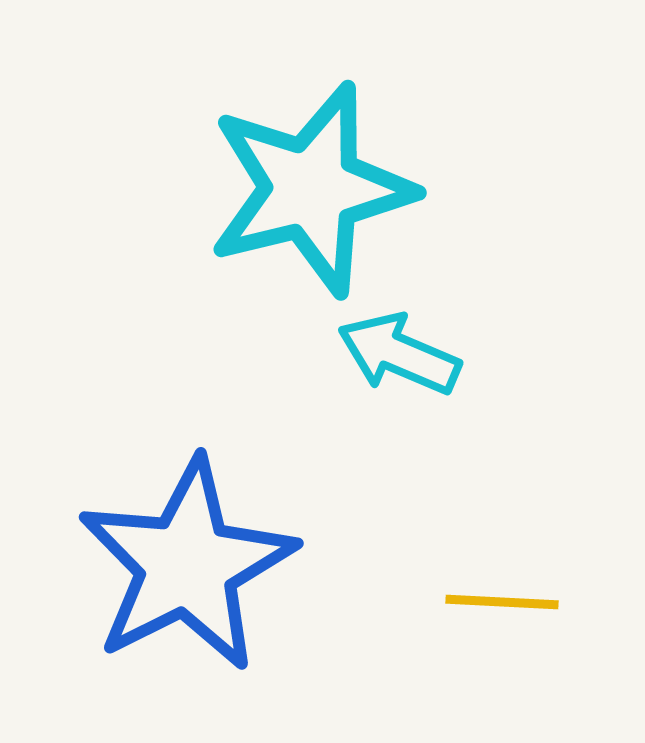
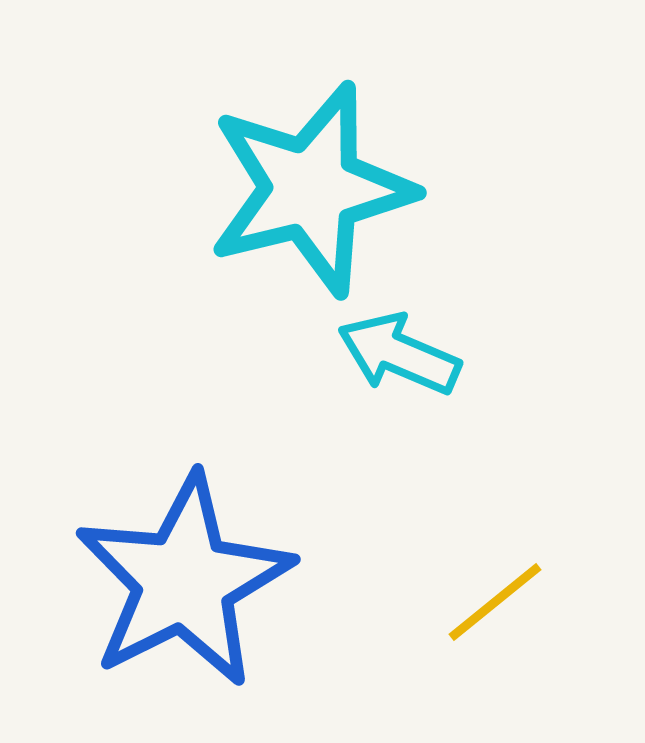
blue star: moved 3 px left, 16 px down
yellow line: moved 7 px left; rotated 42 degrees counterclockwise
